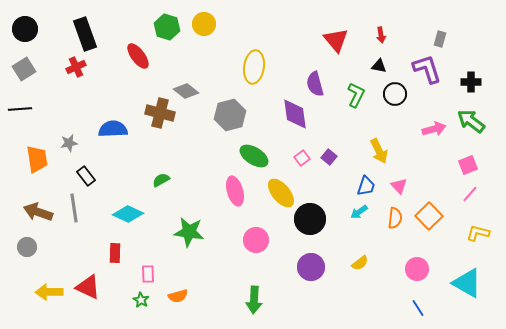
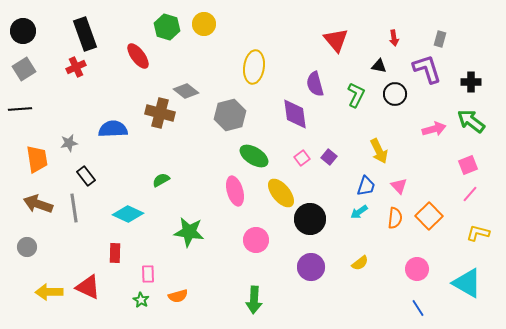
black circle at (25, 29): moved 2 px left, 2 px down
red arrow at (381, 35): moved 13 px right, 3 px down
brown arrow at (38, 212): moved 8 px up
